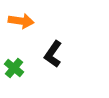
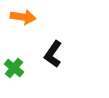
orange arrow: moved 2 px right, 4 px up
